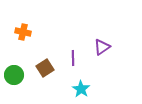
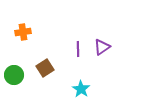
orange cross: rotated 21 degrees counterclockwise
purple line: moved 5 px right, 9 px up
